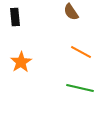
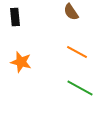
orange line: moved 4 px left
orange star: rotated 25 degrees counterclockwise
green line: rotated 16 degrees clockwise
